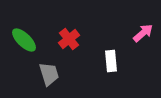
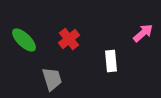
gray trapezoid: moved 3 px right, 5 px down
